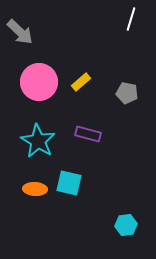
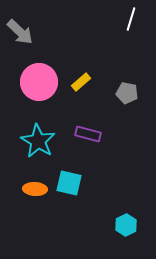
cyan hexagon: rotated 20 degrees counterclockwise
